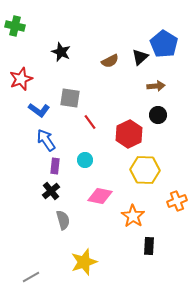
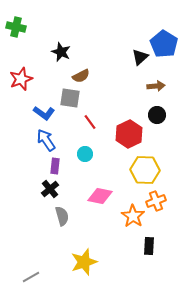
green cross: moved 1 px right, 1 px down
brown semicircle: moved 29 px left, 15 px down
blue L-shape: moved 5 px right, 3 px down
black circle: moved 1 px left
cyan circle: moved 6 px up
black cross: moved 1 px left, 2 px up
orange cross: moved 21 px left
gray semicircle: moved 1 px left, 4 px up
